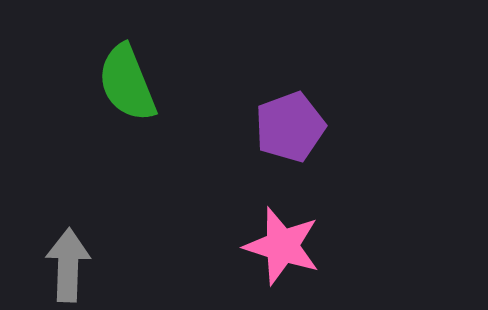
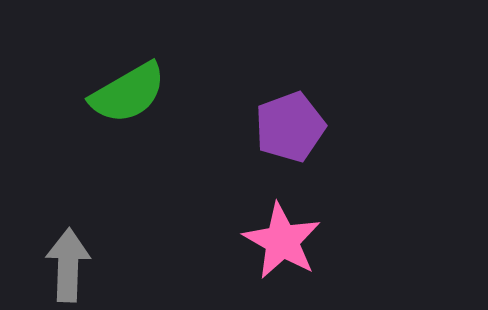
green semicircle: moved 1 px right, 10 px down; rotated 98 degrees counterclockwise
pink star: moved 5 px up; rotated 12 degrees clockwise
